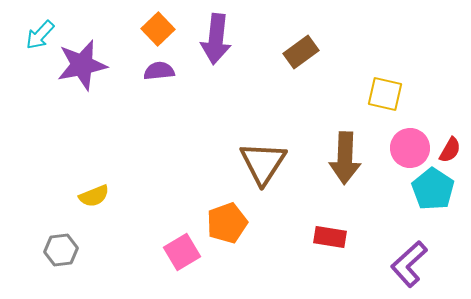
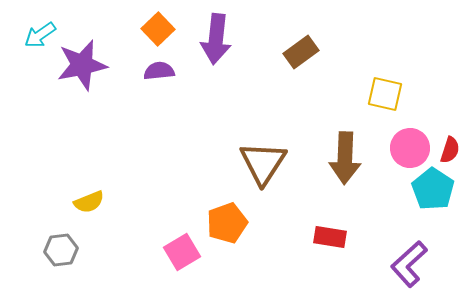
cyan arrow: rotated 12 degrees clockwise
red semicircle: rotated 12 degrees counterclockwise
yellow semicircle: moved 5 px left, 6 px down
